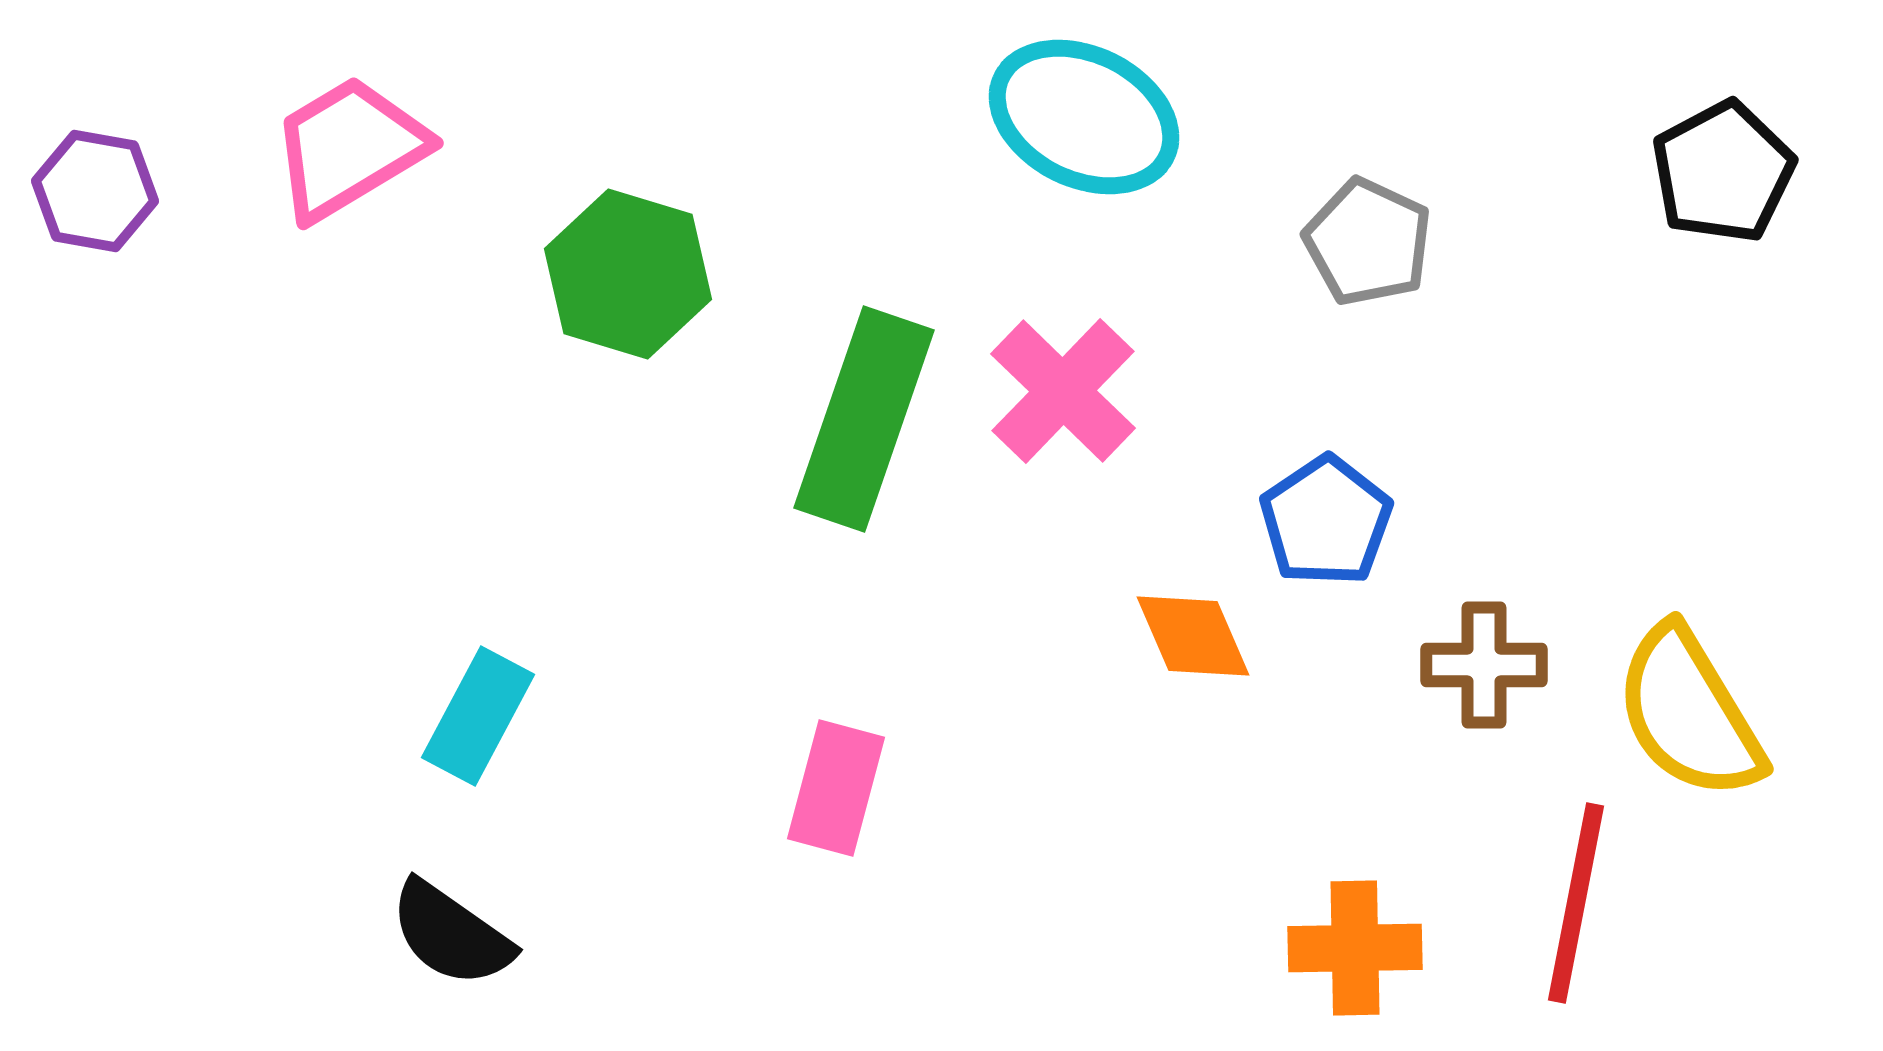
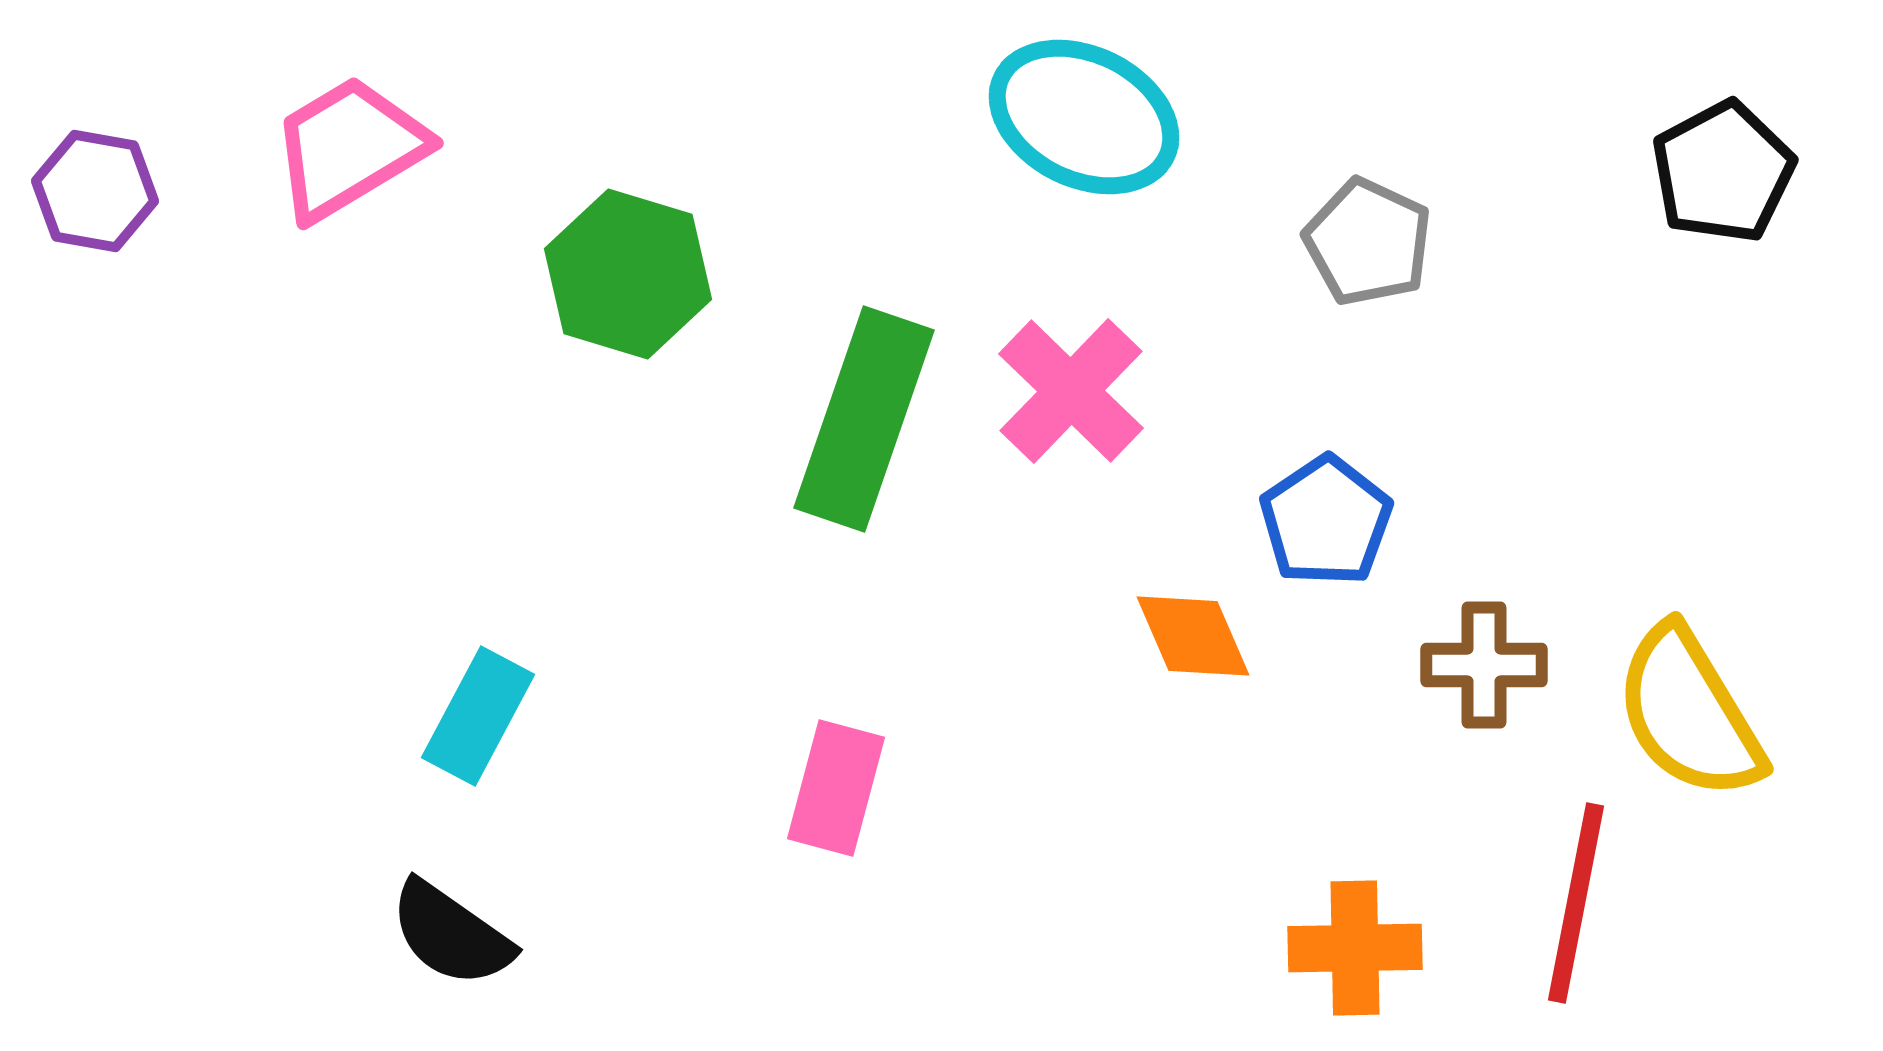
pink cross: moved 8 px right
